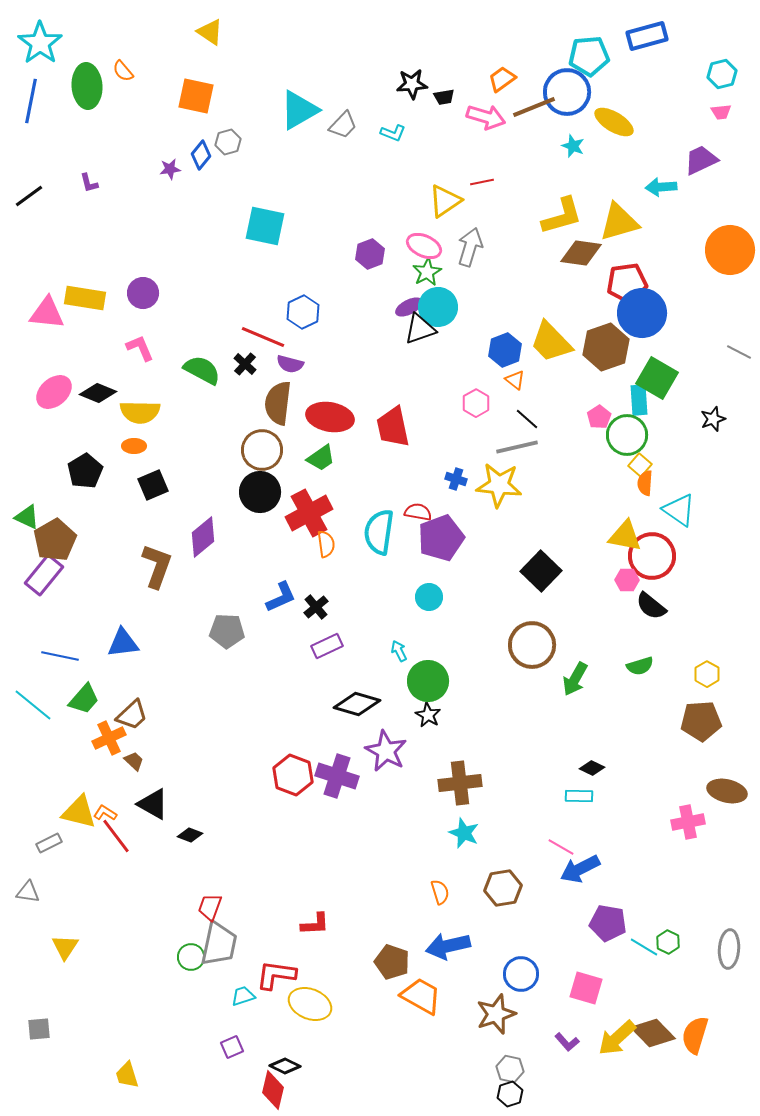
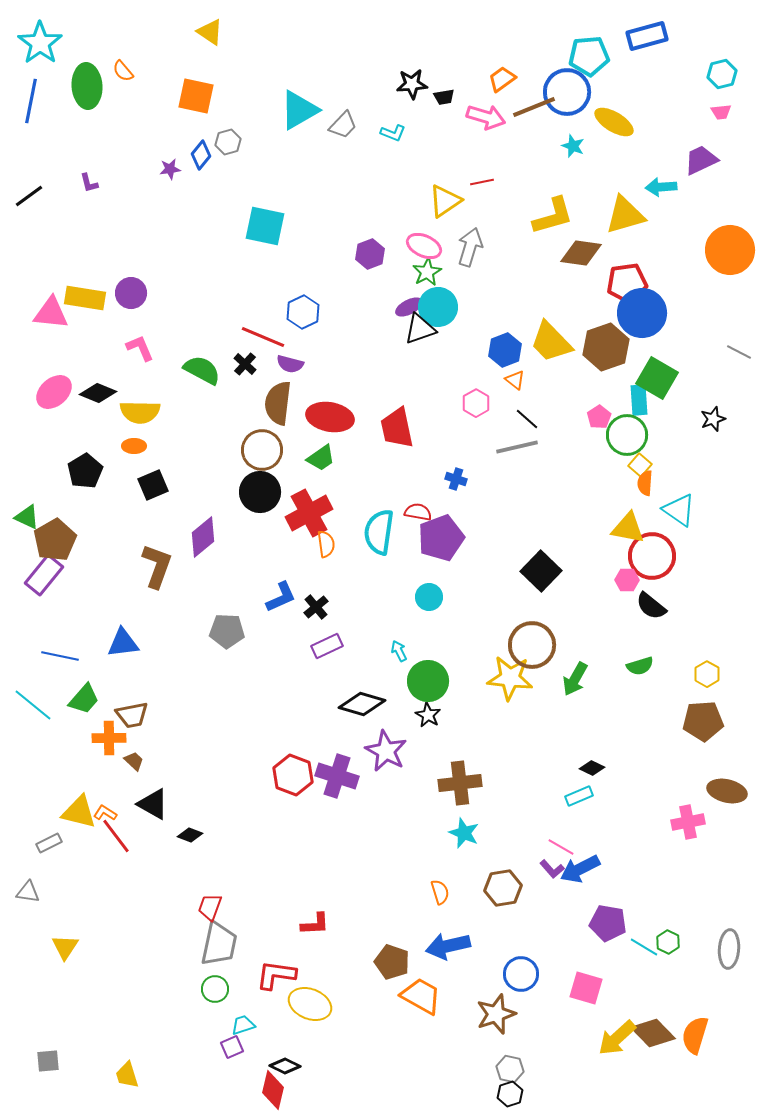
yellow L-shape at (562, 216): moved 9 px left
yellow triangle at (619, 222): moved 6 px right, 7 px up
purple circle at (143, 293): moved 12 px left
pink triangle at (47, 313): moved 4 px right
red trapezoid at (393, 427): moved 4 px right, 1 px down
yellow star at (499, 485): moved 11 px right, 193 px down
yellow triangle at (625, 536): moved 3 px right, 8 px up
black diamond at (357, 704): moved 5 px right
brown trapezoid at (132, 715): rotated 32 degrees clockwise
brown pentagon at (701, 721): moved 2 px right
orange cross at (109, 738): rotated 24 degrees clockwise
cyan rectangle at (579, 796): rotated 24 degrees counterclockwise
green circle at (191, 957): moved 24 px right, 32 px down
cyan trapezoid at (243, 996): moved 29 px down
gray square at (39, 1029): moved 9 px right, 32 px down
purple L-shape at (567, 1042): moved 15 px left, 173 px up
